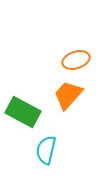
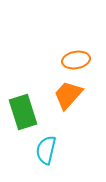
orange ellipse: rotated 8 degrees clockwise
green rectangle: rotated 44 degrees clockwise
